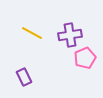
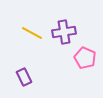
purple cross: moved 6 px left, 3 px up
pink pentagon: rotated 25 degrees counterclockwise
